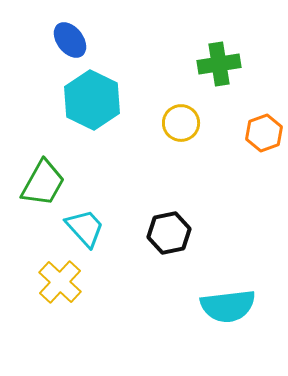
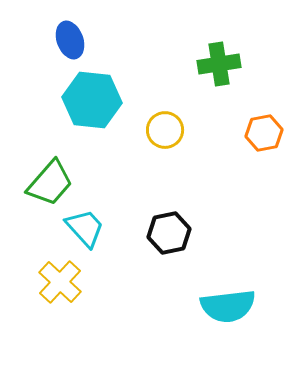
blue ellipse: rotated 18 degrees clockwise
cyan hexagon: rotated 20 degrees counterclockwise
yellow circle: moved 16 px left, 7 px down
orange hexagon: rotated 9 degrees clockwise
green trapezoid: moved 7 px right; rotated 12 degrees clockwise
